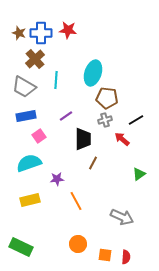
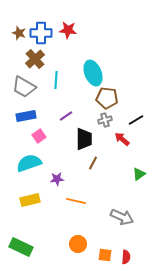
cyan ellipse: rotated 40 degrees counterclockwise
black trapezoid: moved 1 px right
orange line: rotated 48 degrees counterclockwise
